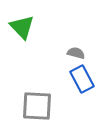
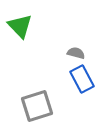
green triangle: moved 2 px left, 1 px up
gray square: rotated 20 degrees counterclockwise
